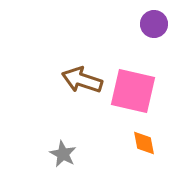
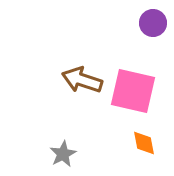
purple circle: moved 1 px left, 1 px up
gray star: rotated 16 degrees clockwise
